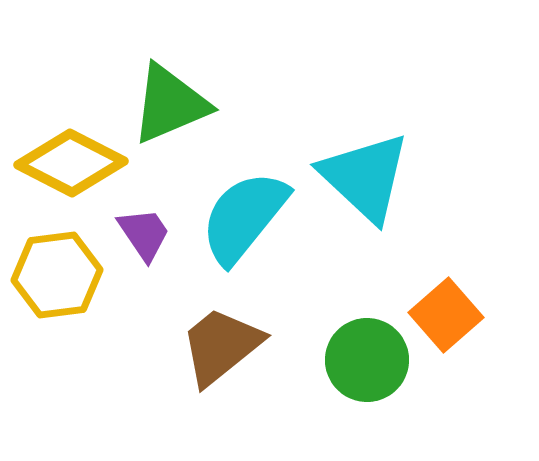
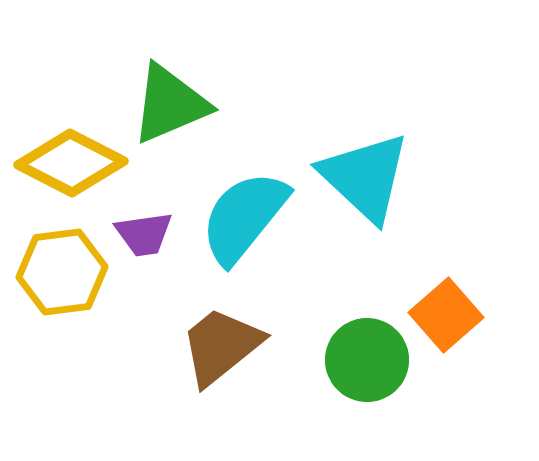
purple trapezoid: rotated 116 degrees clockwise
yellow hexagon: moved 5 px right, 3 px up
